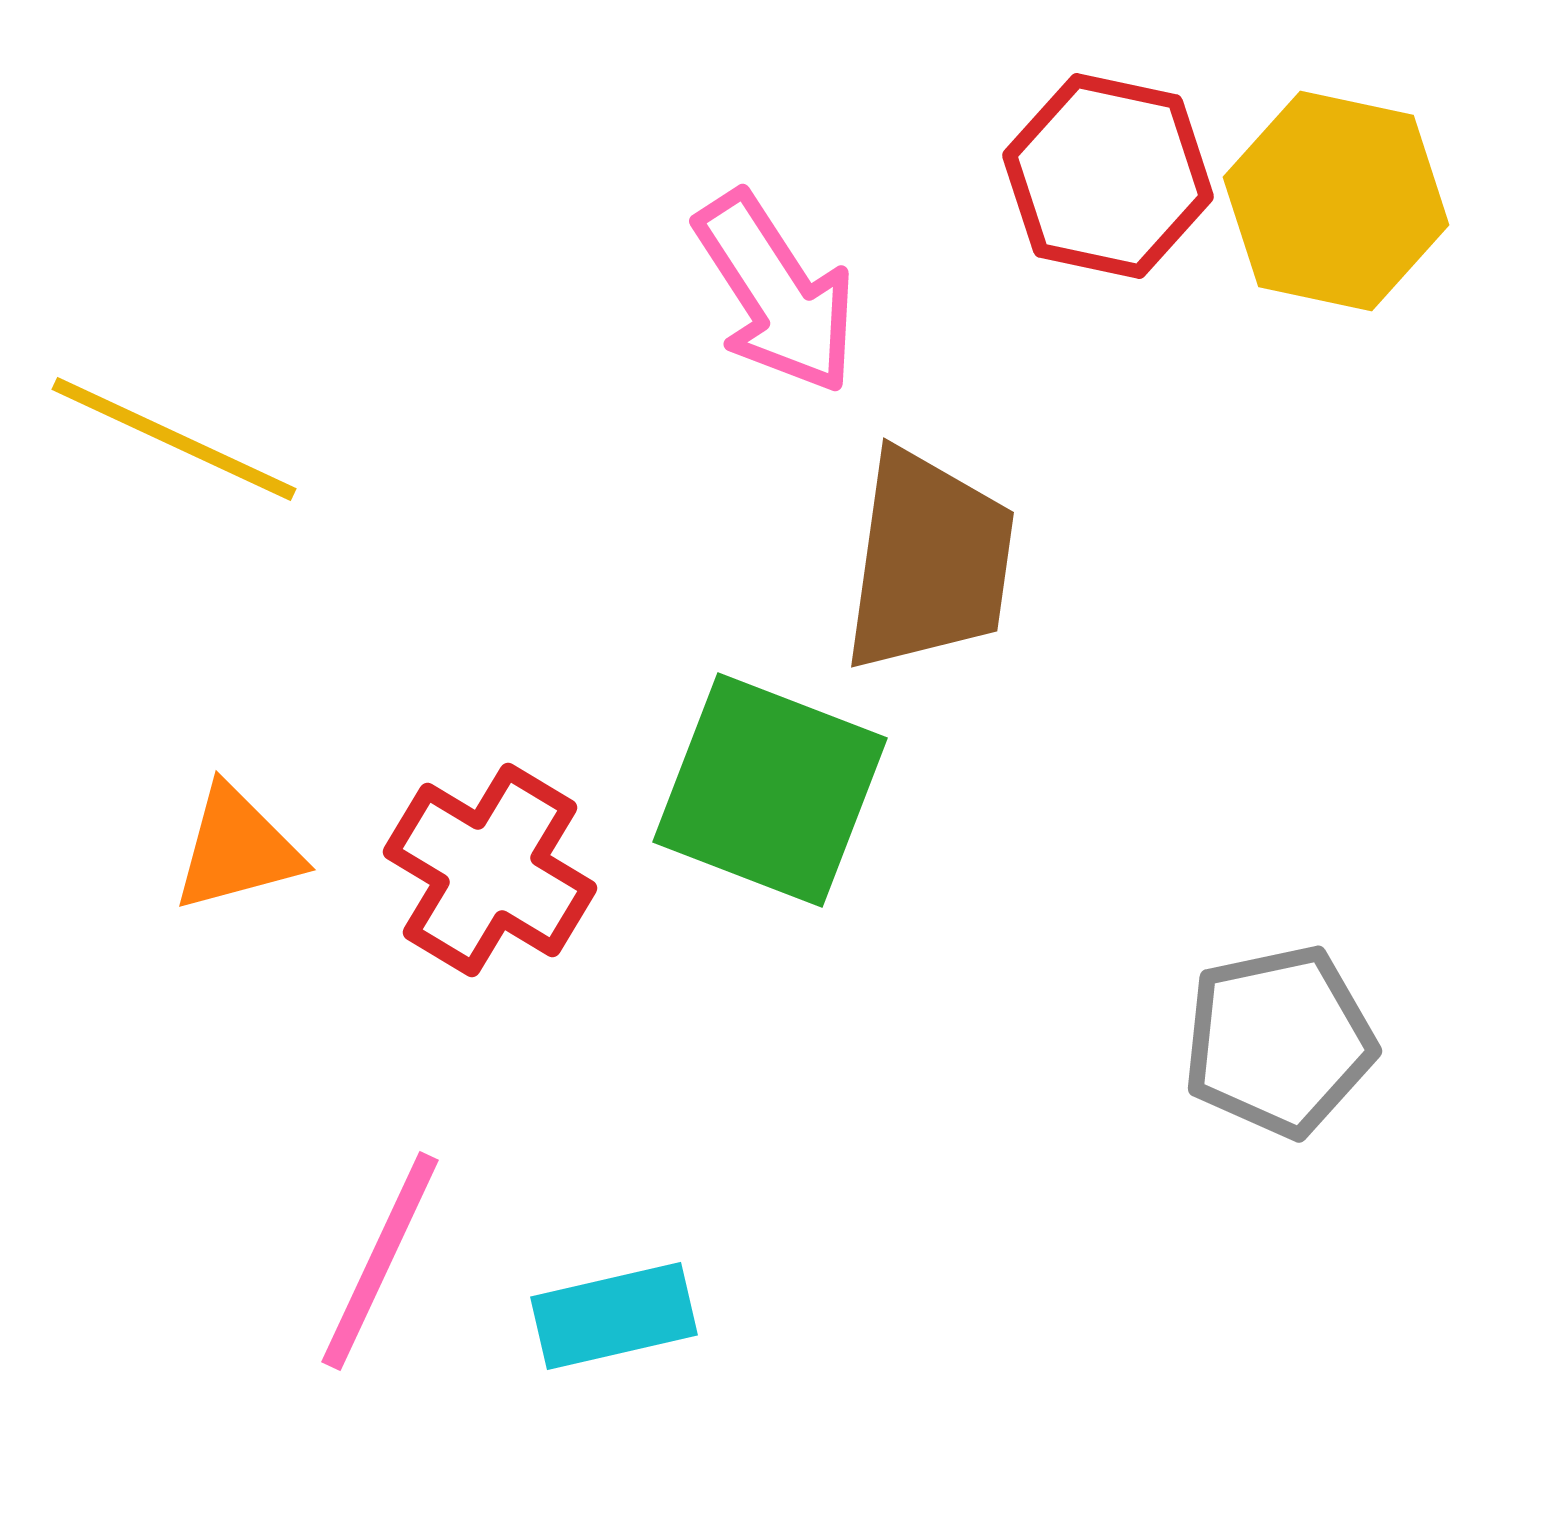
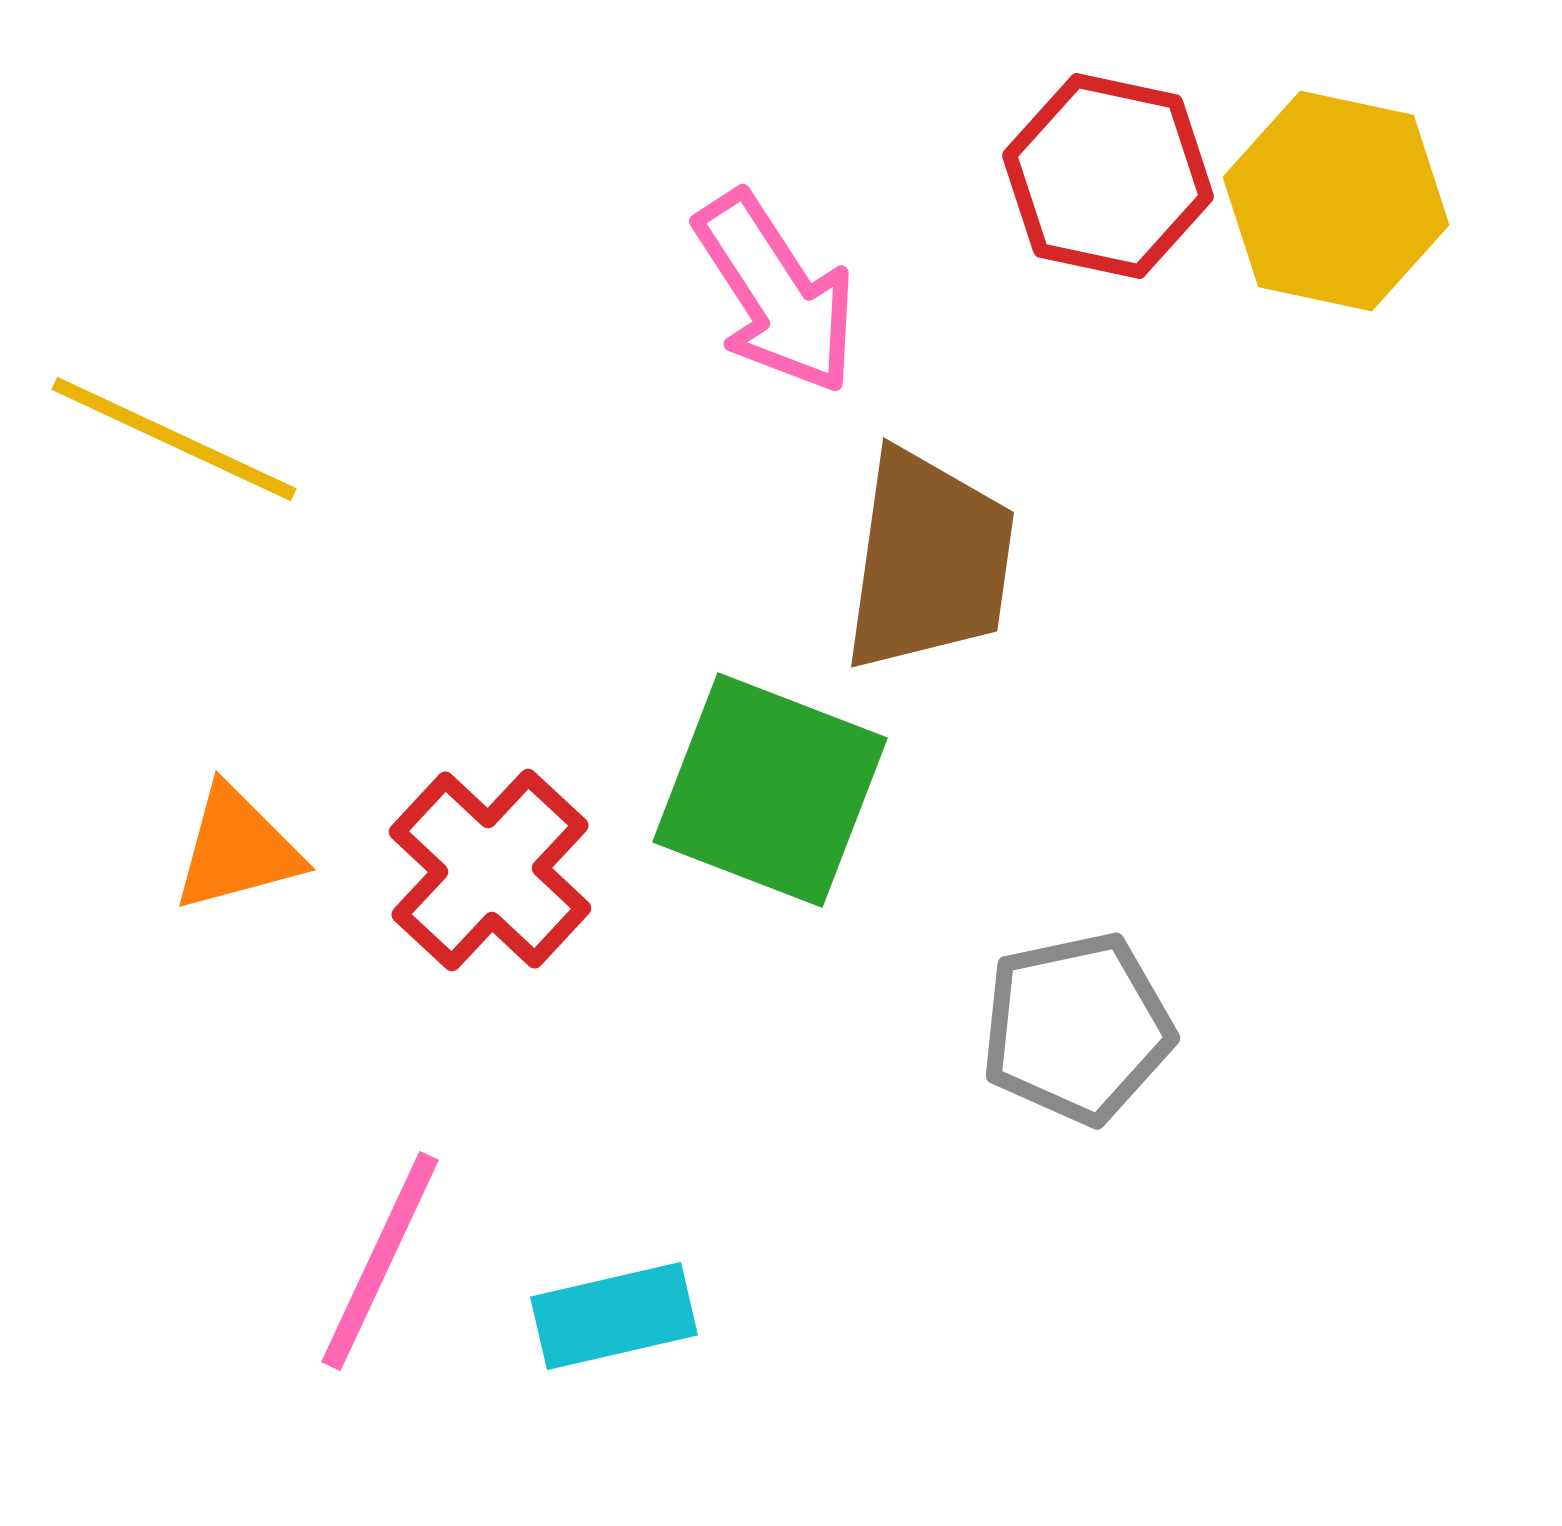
red cross: rotated 12 degrees clockwise
gray pentagon: moved 202 px left, 13 px up
